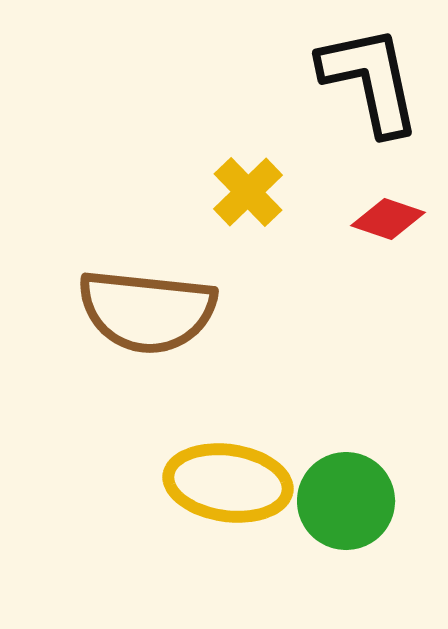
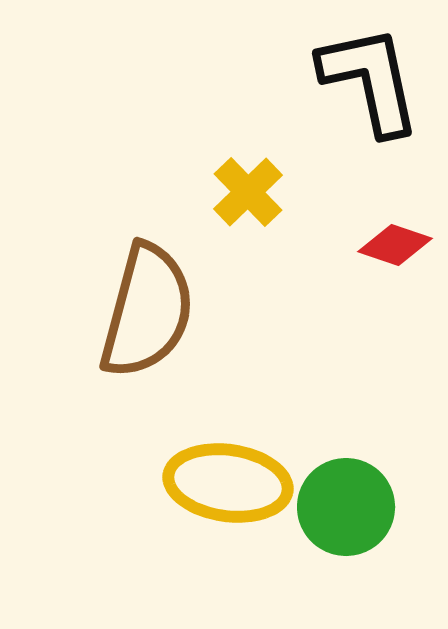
red diamond: moved 7 px right, 26 px down
brown semicircle: rotated 81 degrees counterclockwise
green circle: moved 6 px down
